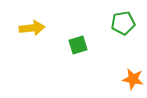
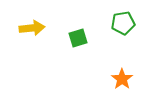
green square: moved 7 px up
orange star: moved 11 px left; rotated 25 degrees clockwise
